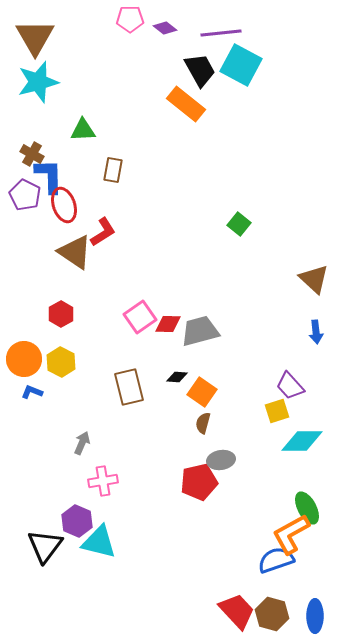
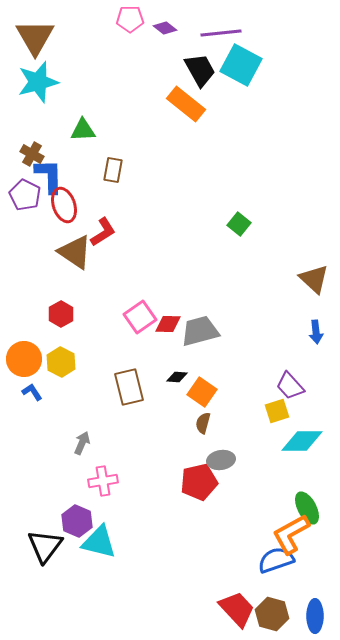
blue L-shape at (32, 392): rotated 35 degrees clockwise
red trapezoid at (237, 611): moved 2 px up
